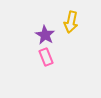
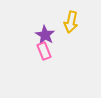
pink rectangle: moved 2 px left, 6 px up
